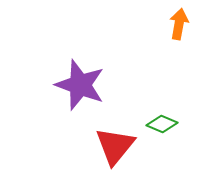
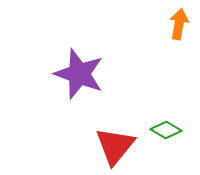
purple star: moved 1 px left, 11 px up
green diamond: moved 4 px right, 6 px down; rotated 8 degrees clockwise
